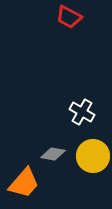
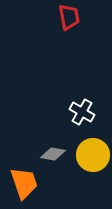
red trapezoid: rotated 128 degrees counterclockwise
yellow circle: moved 1 px up
orange trapezoid: rotated 60 degrees counterclockwise
